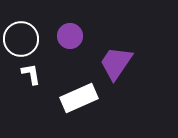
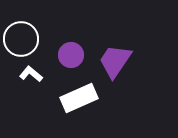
purple circle: moved 1 px right, 19 px down
purple trapezoid: moved 1 px left, 2 px up
white L-shape: rotated 40 degrees counterclockwise
